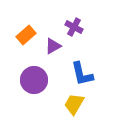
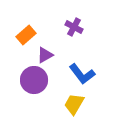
purple triangle: moved 8 px left, 9 px down
blue L-shape: rotated 24 degrees counterclockwise
